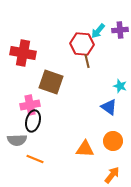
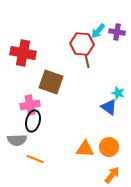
purple cross: moved 3 px left, 2 px down; rotated 14 degrees clockwise
cyan star: moved 2 px left, 7 px down
orange circle: moved 4 px left, 6 px down
